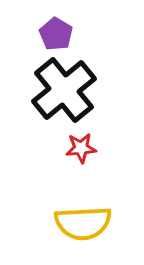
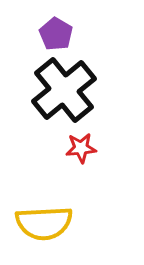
yellow semicircle: moved 39 px left
